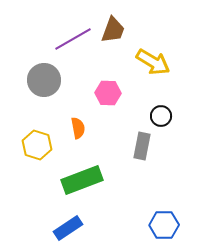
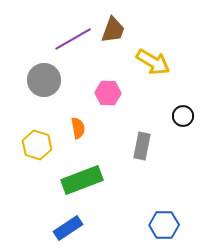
black circle: moved 22 px right
